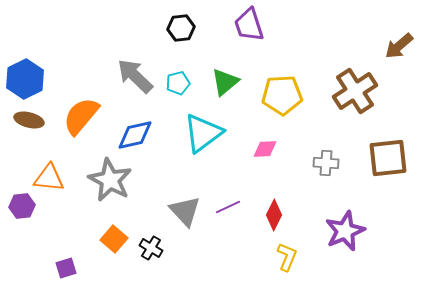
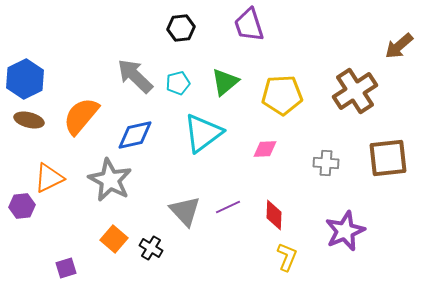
orange triangle: rotated 32 degrees counterclockwise
red diamond: rotated 24 degrees counterclockwise
